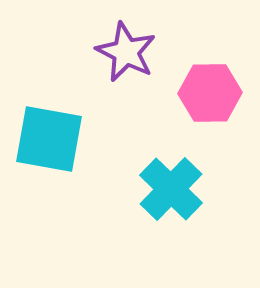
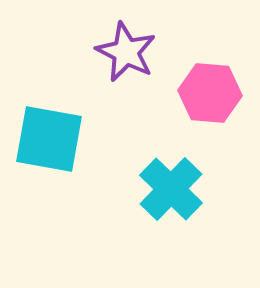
pink hexagon: rotated 6 degrees clockwise
